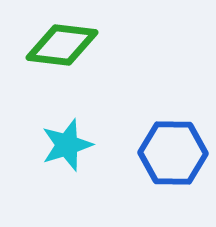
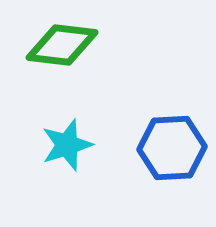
blue hexagon: moved 1 px left, 5 px up; rotated 4 degrees counterclockwise
